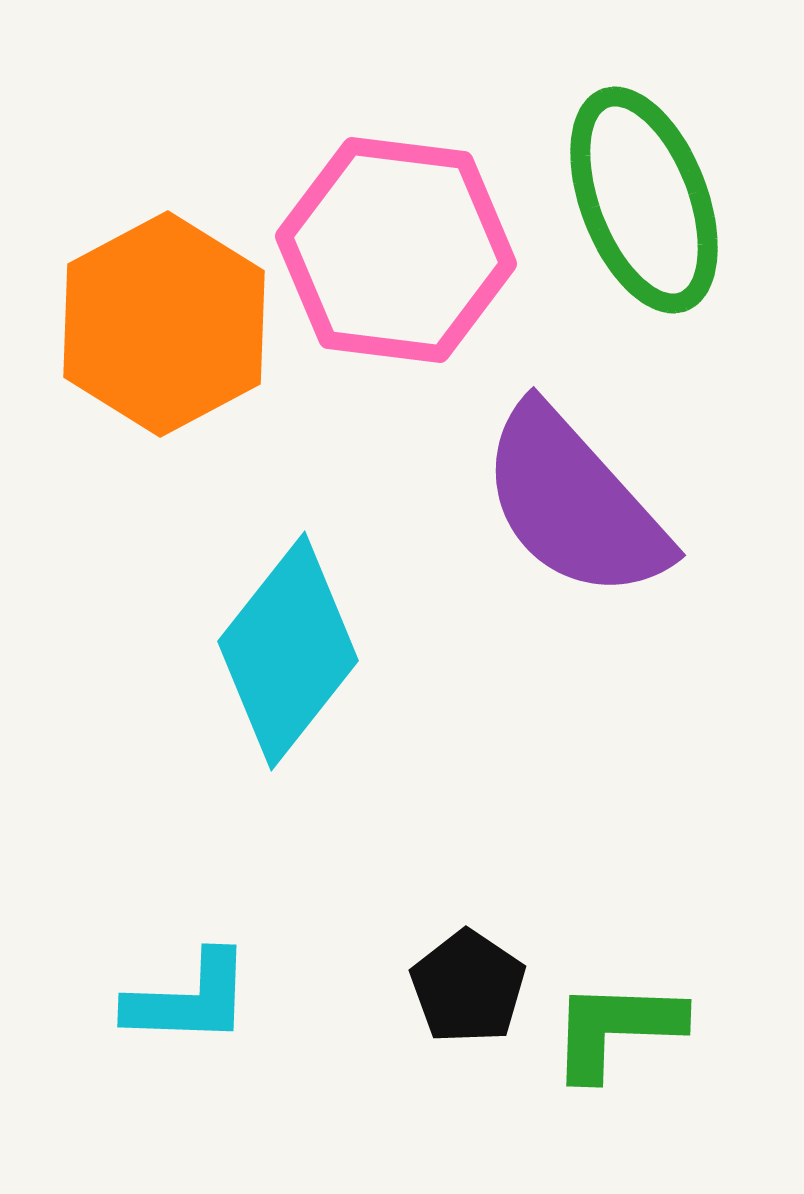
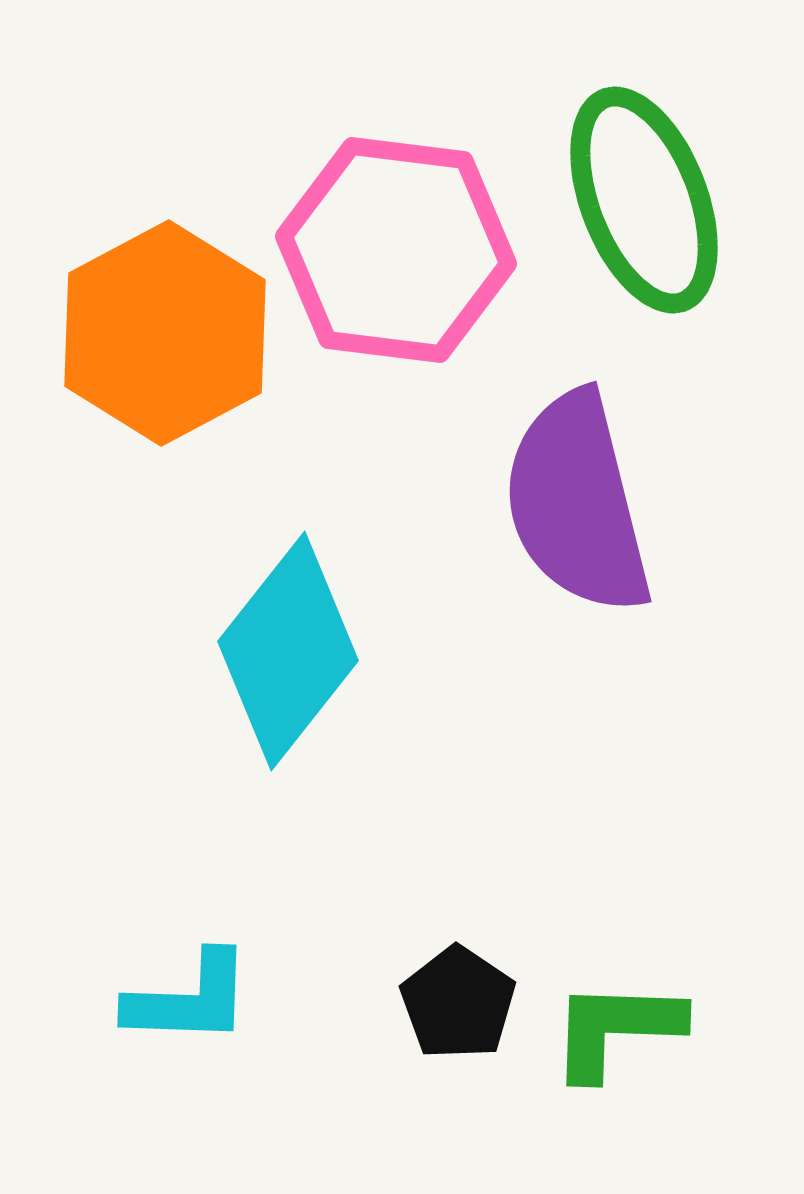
orange hexagon: moved 1 px right, 9 px down
purple semicircle: moved 3 px right; rotated 28 degrees clockwise
black pentagon: moved 10 px left, 16 px down
